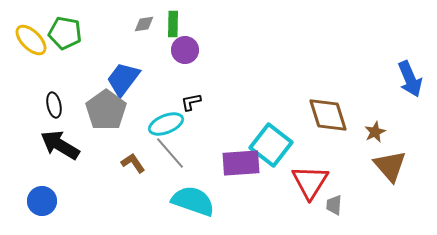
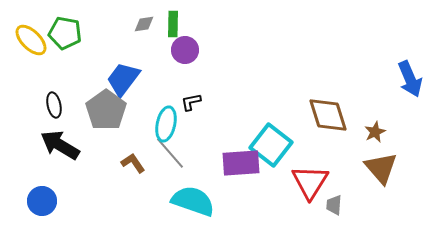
cyan ellipse: rotated 56 degrees counterclockwise
brown triangle: moved 9 px left, 2 px down
